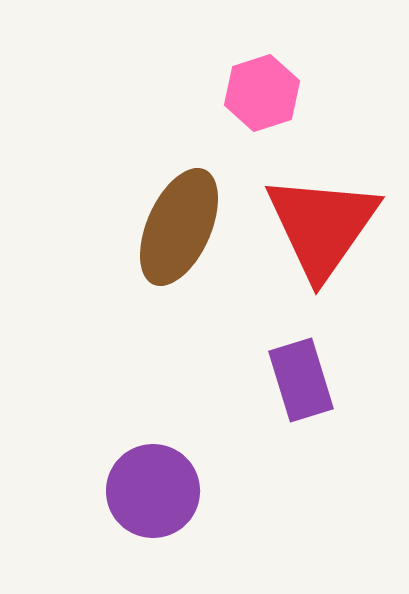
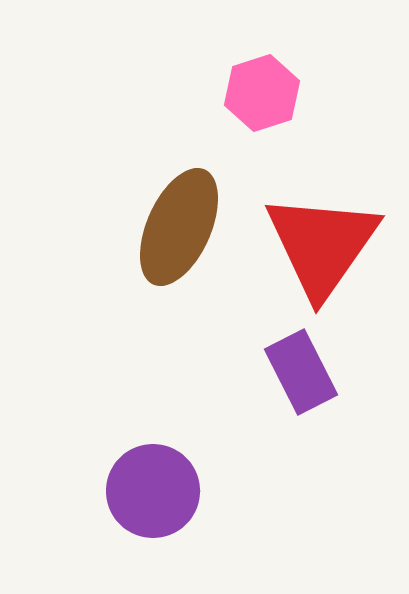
red triangle: moved 19 px down
purple rectangle: moved 8 px up; rotated 10 degrees counterclockwise
